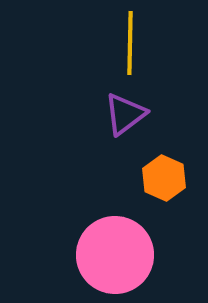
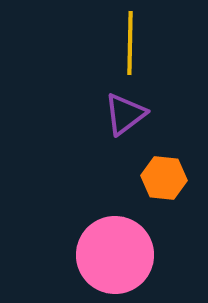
orange hexagon: rotated 18 degrees counterclockwise
